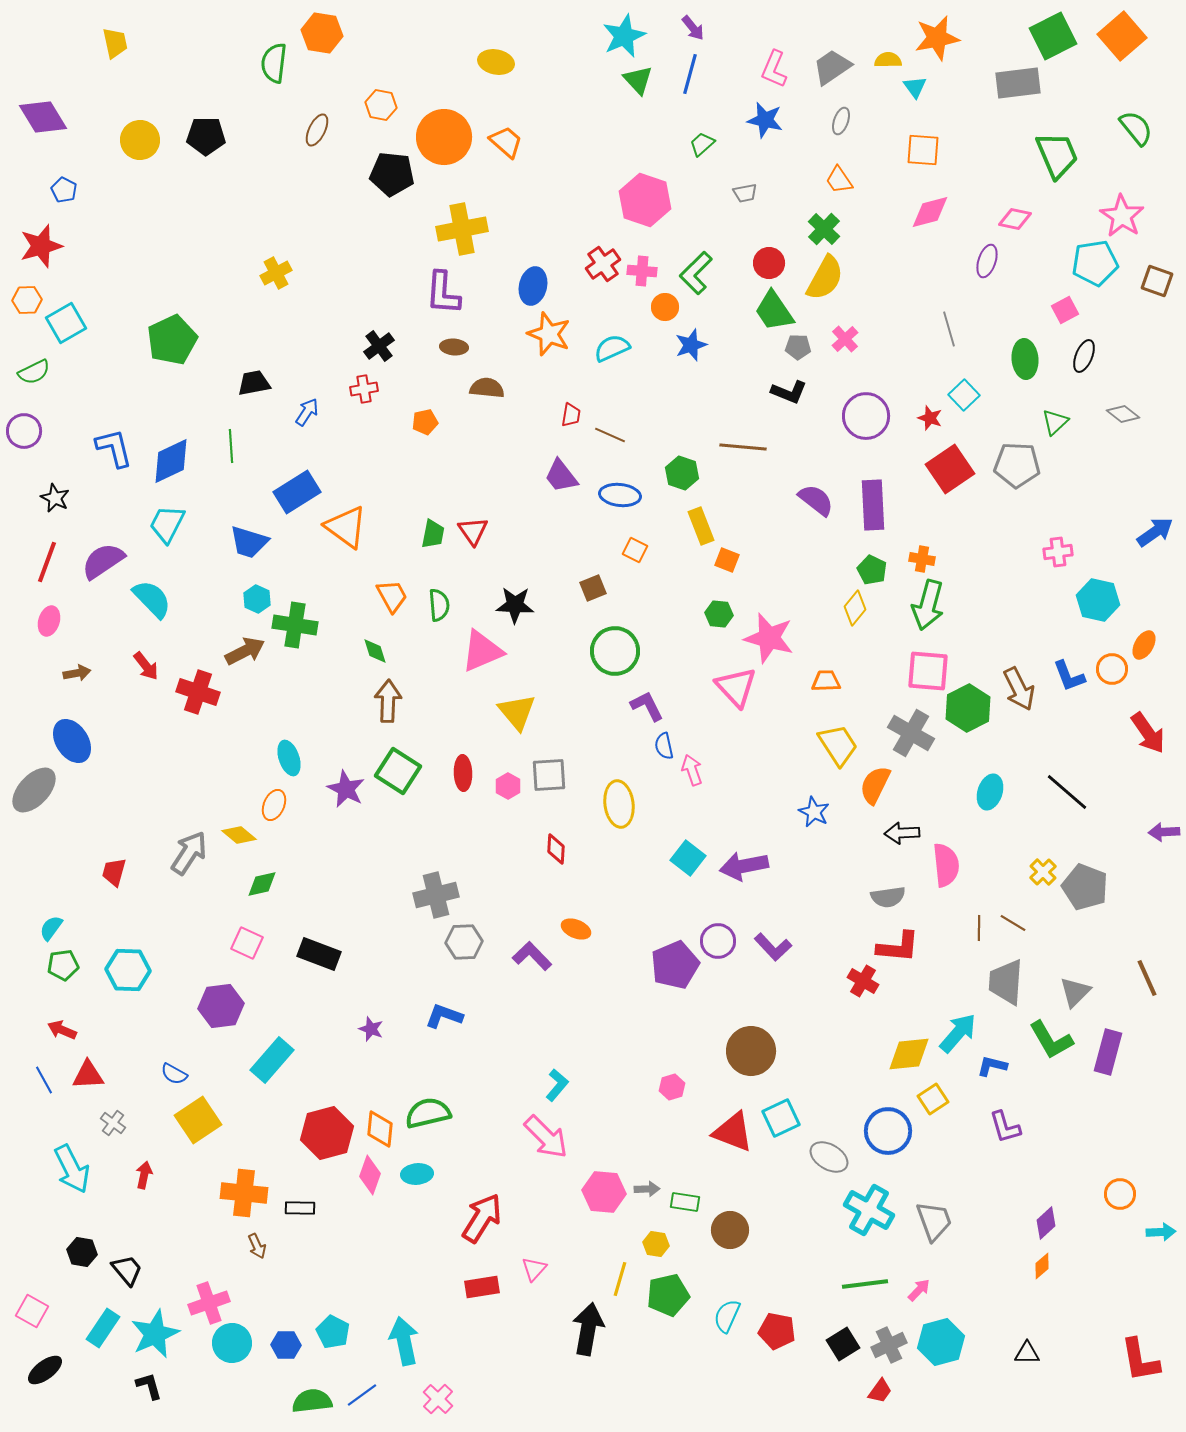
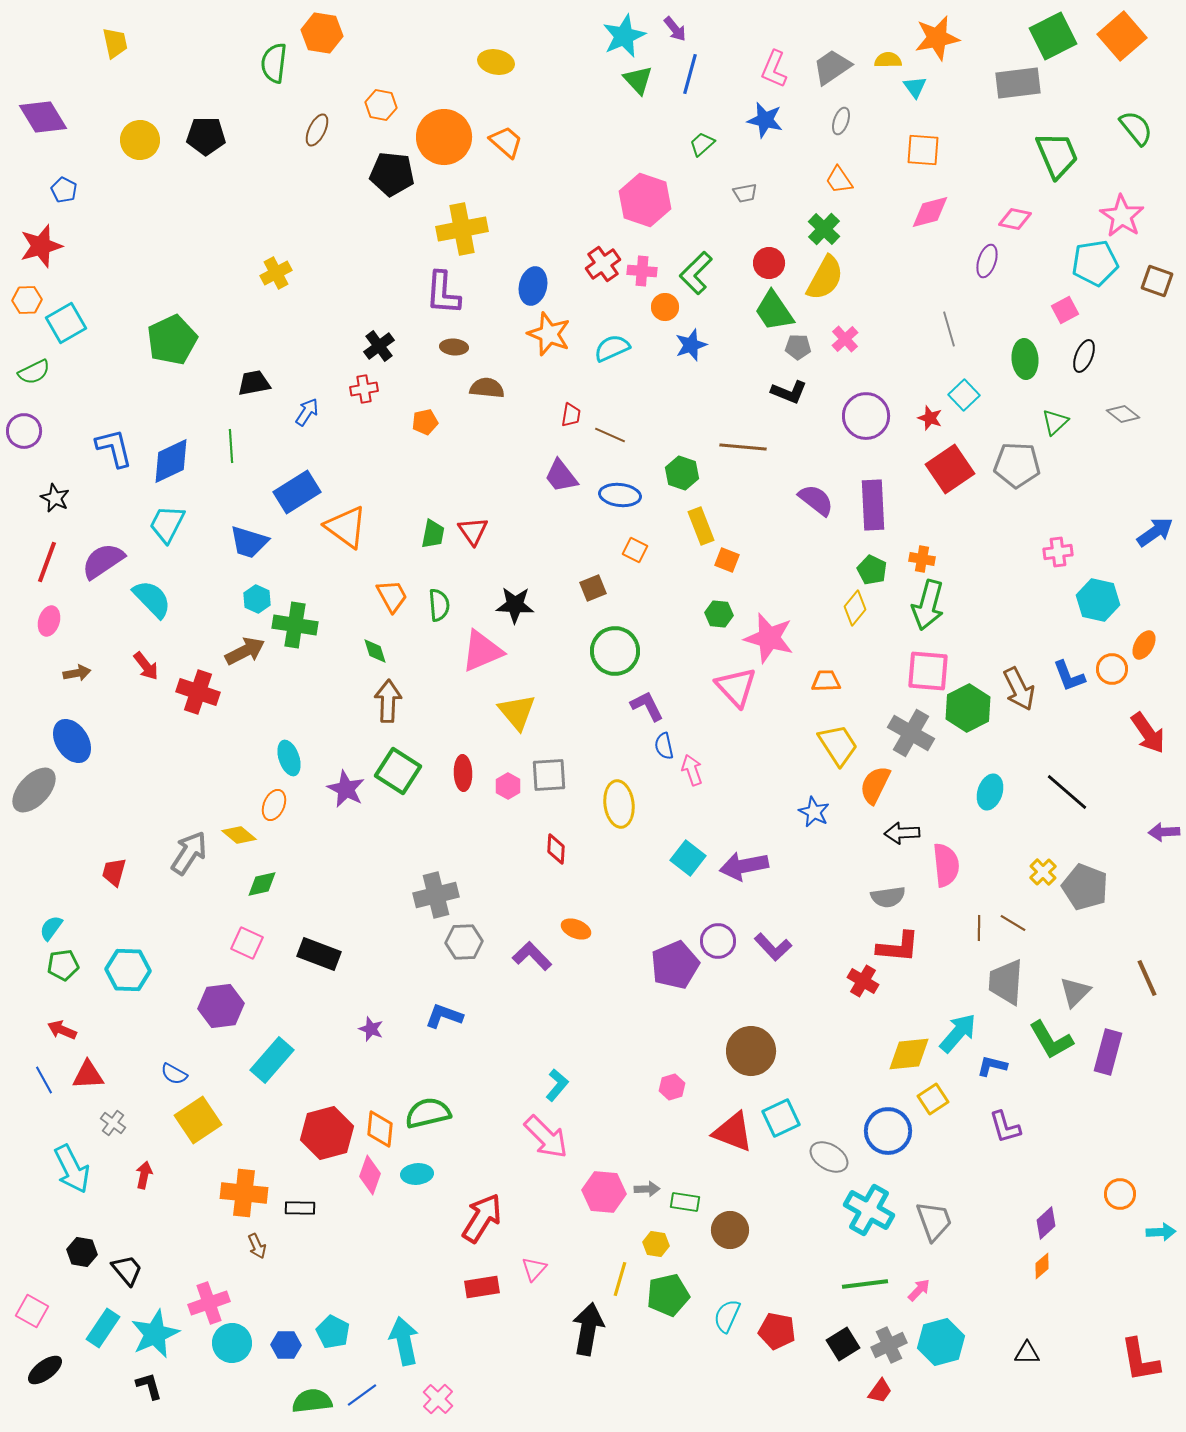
purple arrow at (693, 28): moved 18 px left, 1 px down
